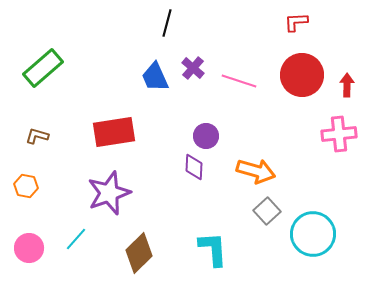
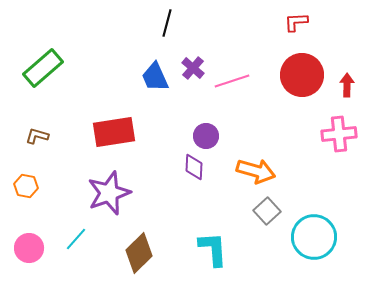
pink line: moved 7 px left; rotated 36 degrees counterclockwise
cyan circle: moved 1 px right, 3 px down
